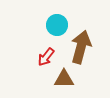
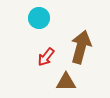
cyan circle: moved 18 px left, 7 px up
brown triangle: moved 2 px right, 3 px down
